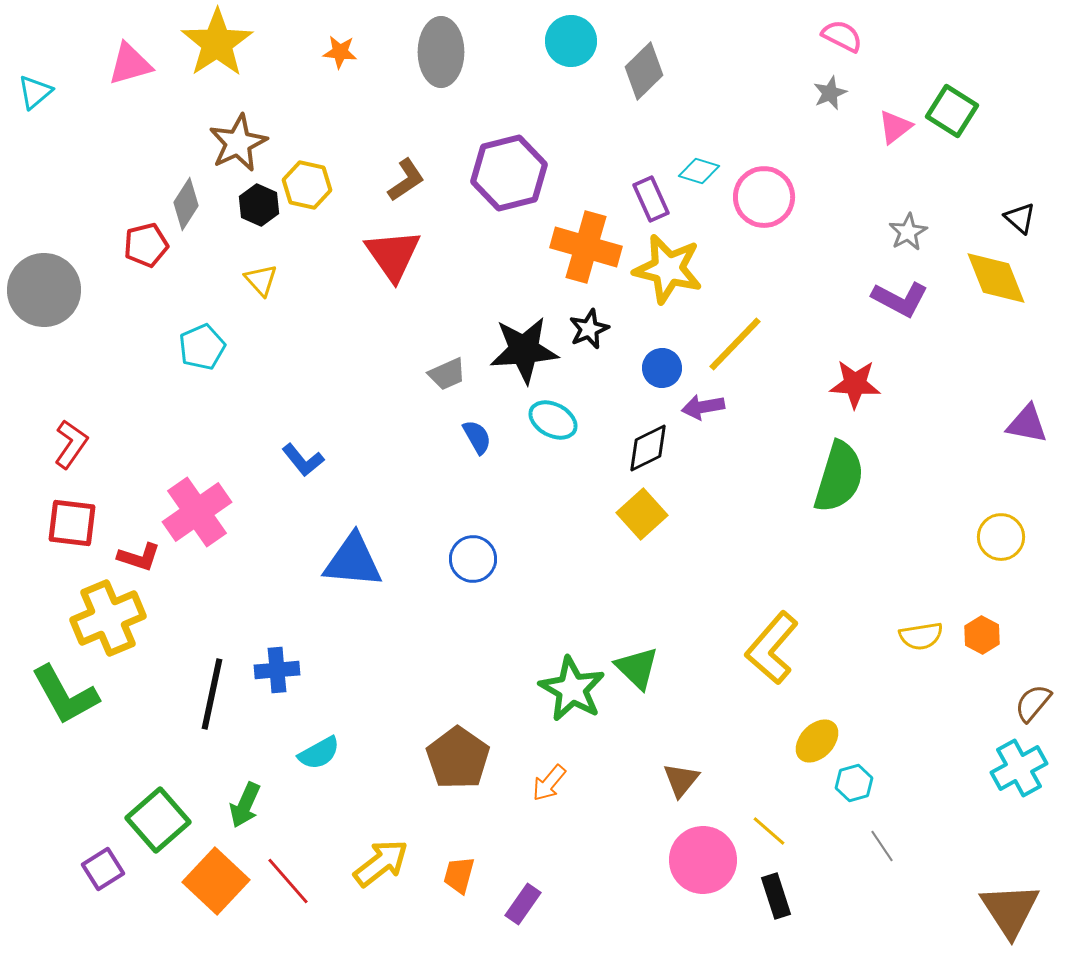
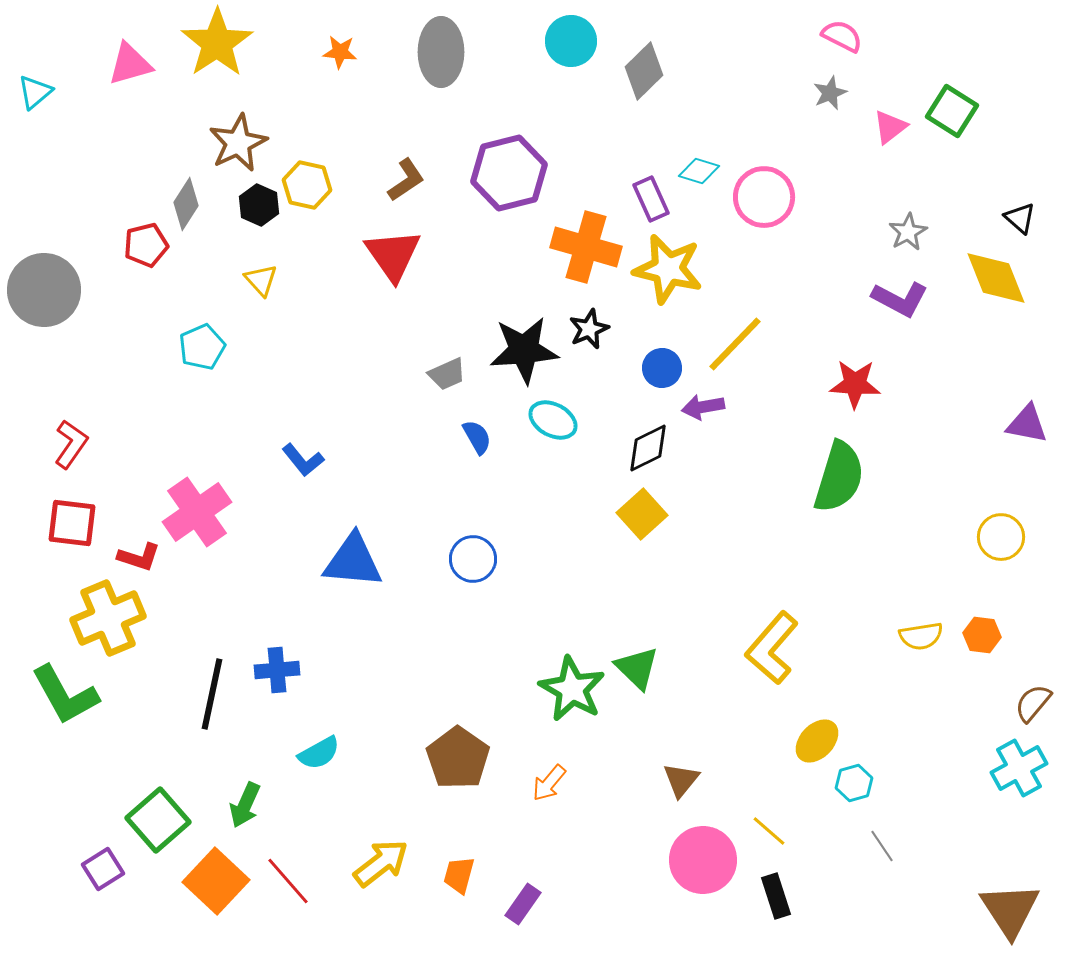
pink triangle at (895, 127): moved 5 px left
orange hexagon at (982, 635): rotated 21 degrees counterclockwise
